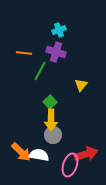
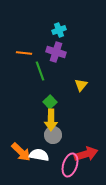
green line: rotated 48 degrees counterclockwise
